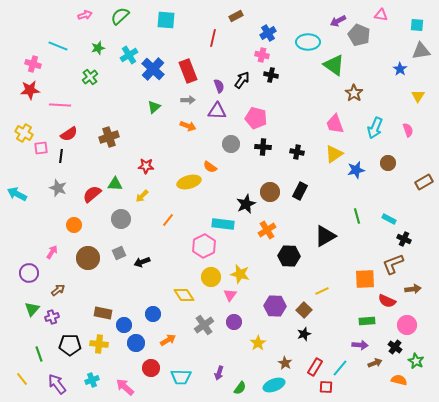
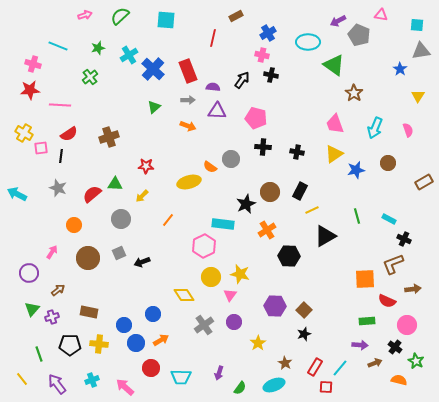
purple semicircle at (219, 86): moved 6 px left, 1 px down; rotated 64 degrees counterclockwise
gray circle at (231, 144): moved 15 px down
yellow line at (322, 291): moved 10 px left, 81 px up
brown rectangle at (103, 313): moved 14 px left, 1 px up
orange arrow at (168, 340): moved 7 px left
